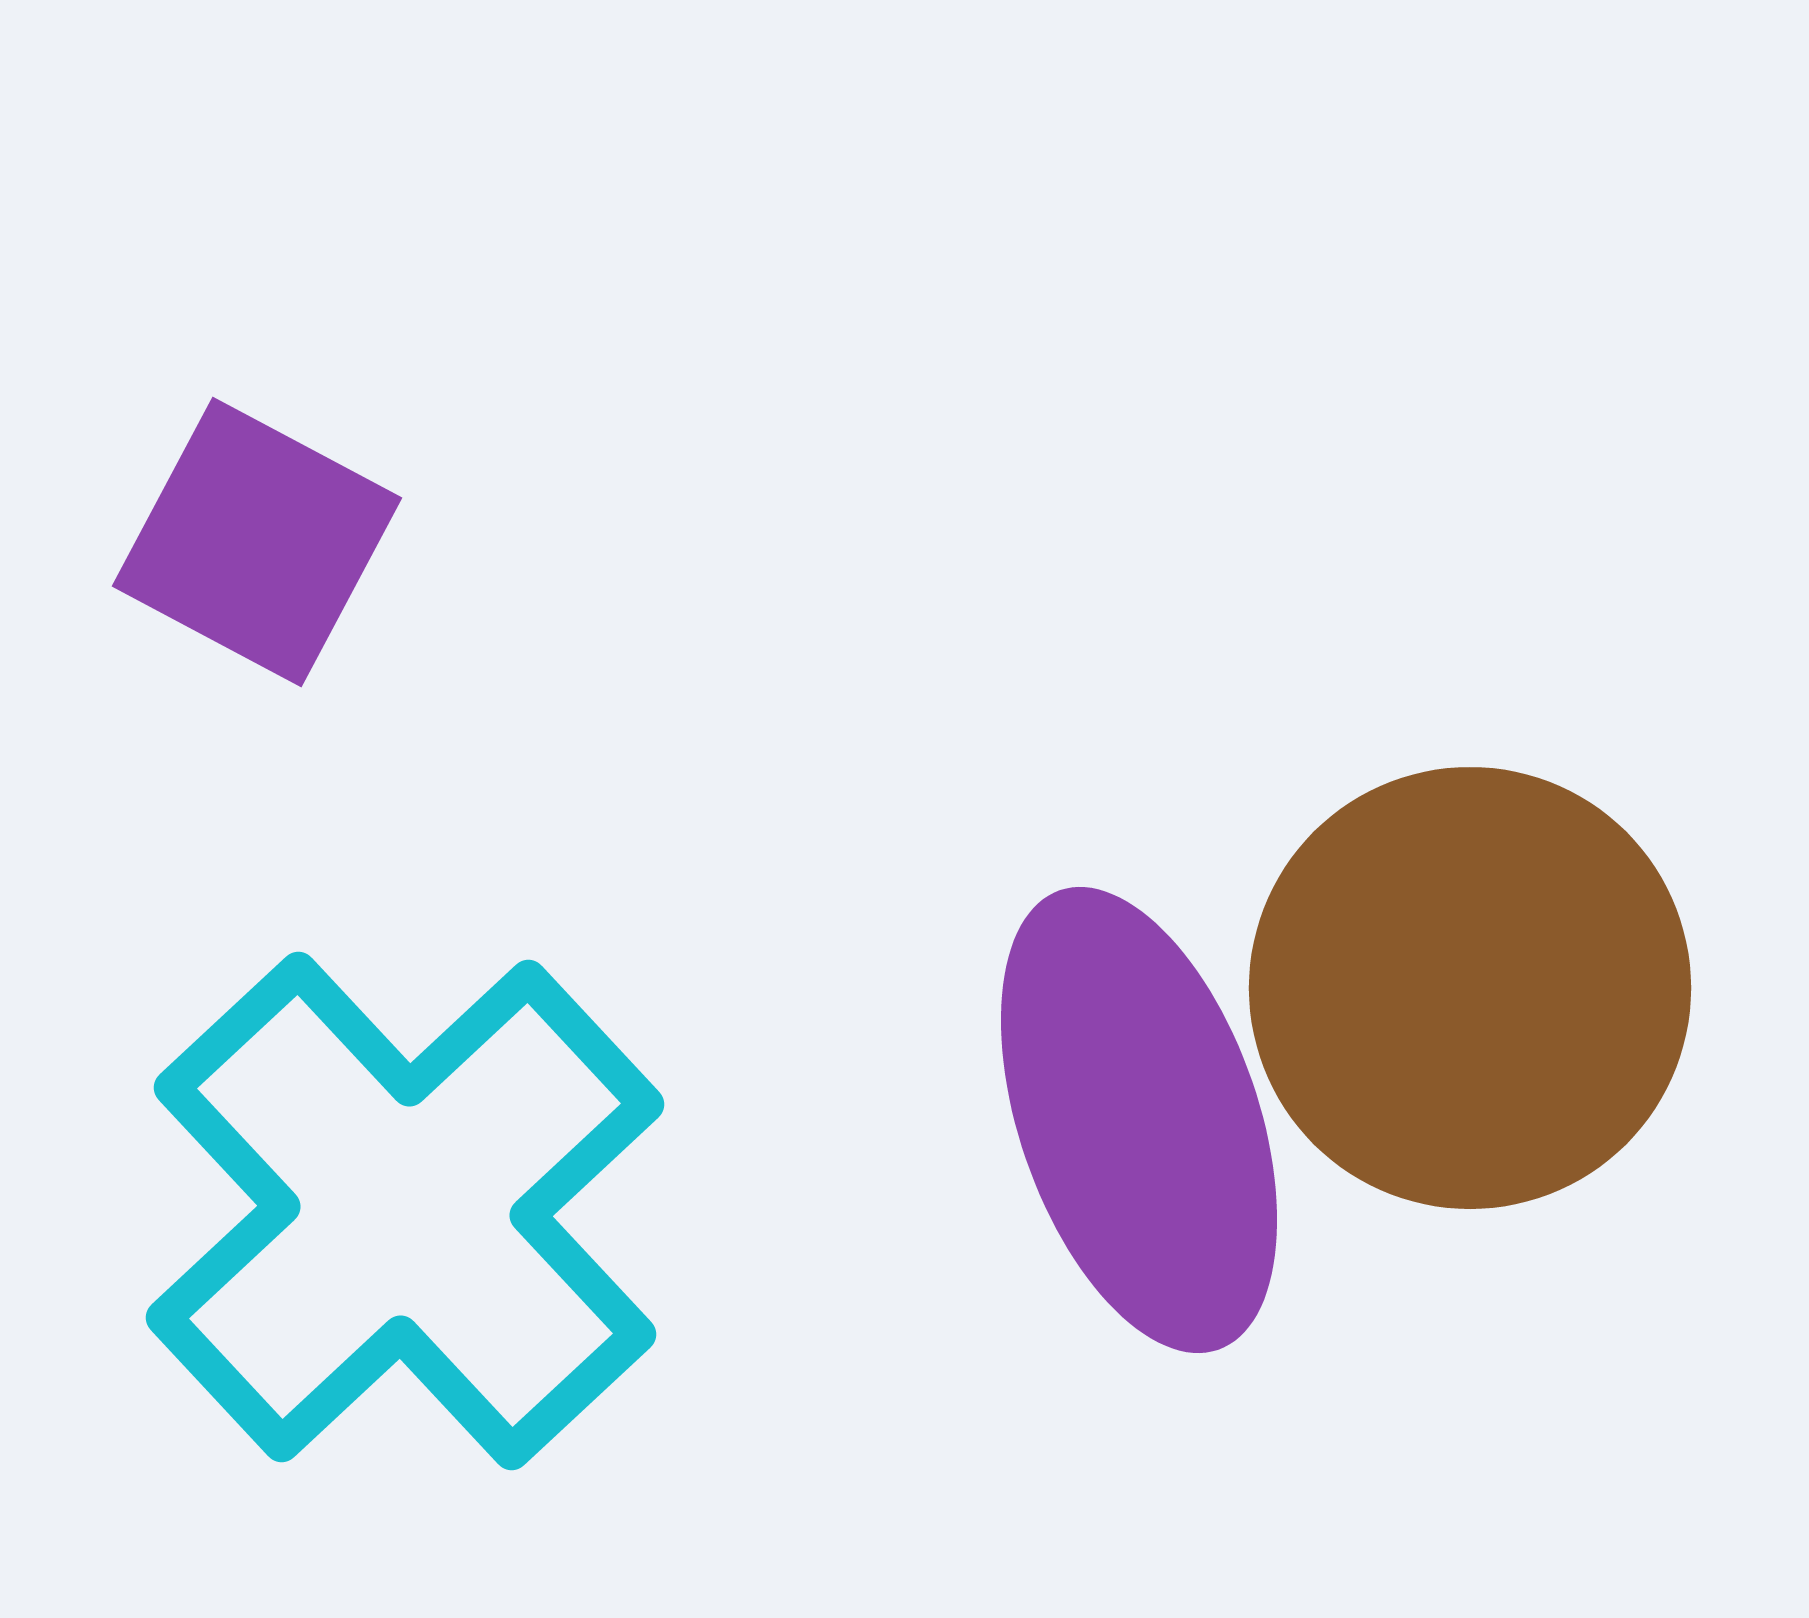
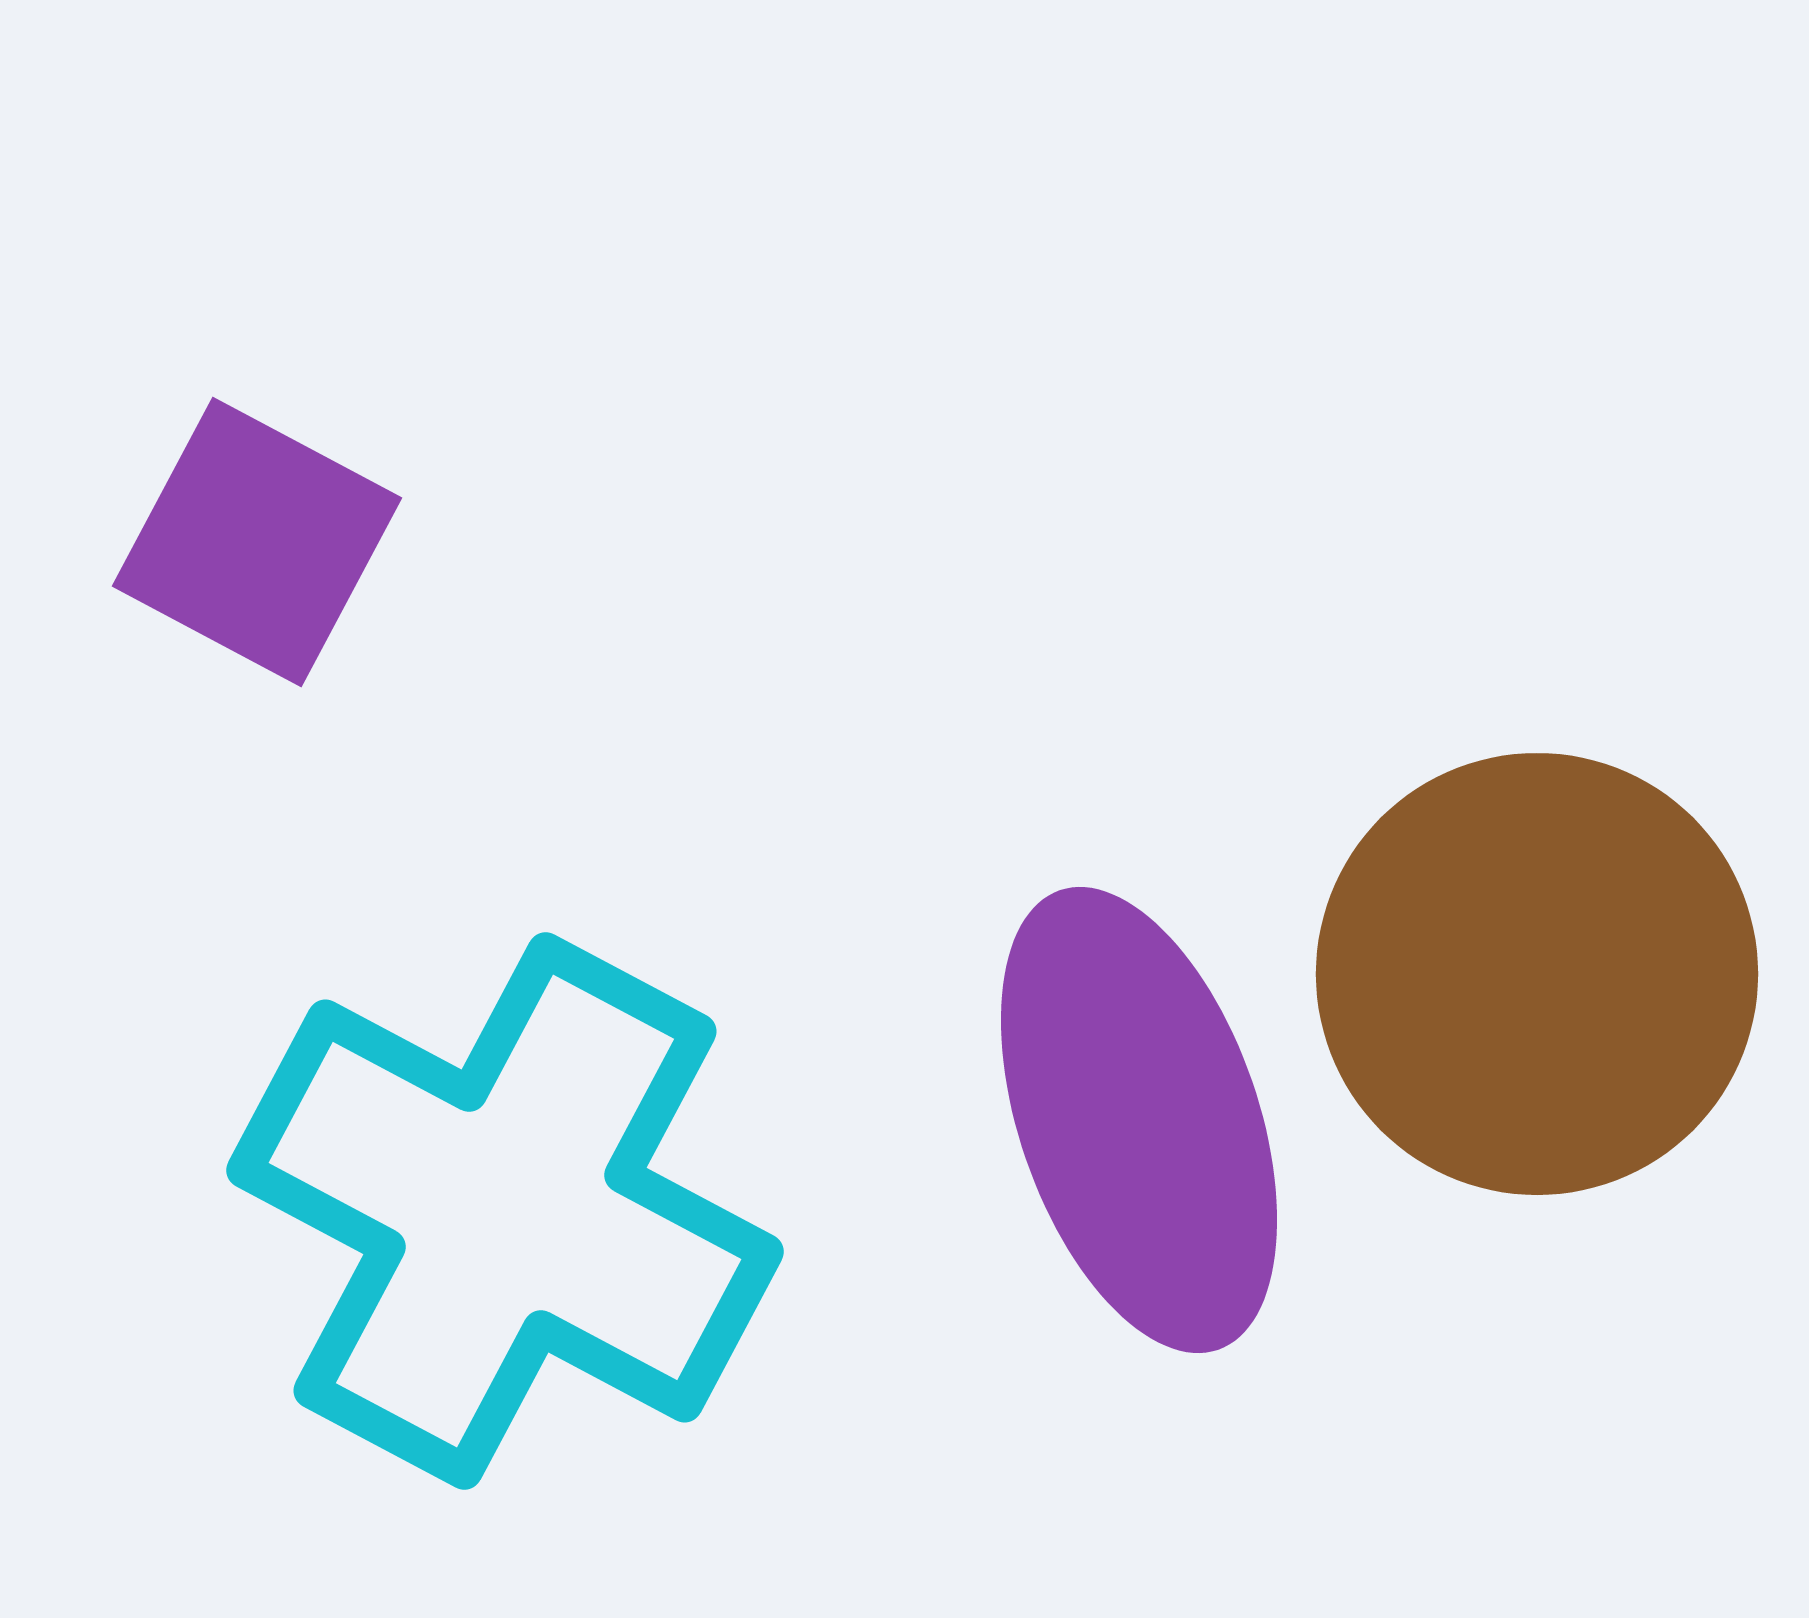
brown circle: moved 67 px right, 14 px up
cyan cross: moved 100 px right; rotated 19 degrees counterclockwise
